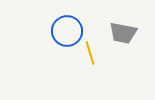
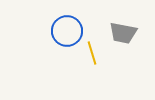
yellow line: moved 2 px right
